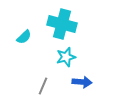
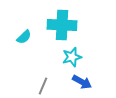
cyan cross: moved 1 px down; rotated 12 degrees counterclockwise
cyan star: moved 6 px right
blue arrow: rotated 24 degrees clockwise
